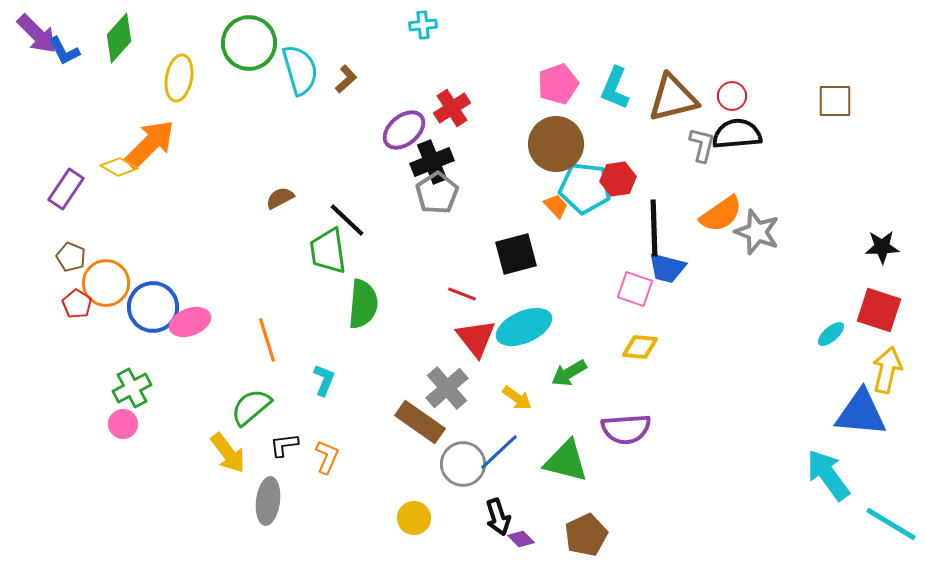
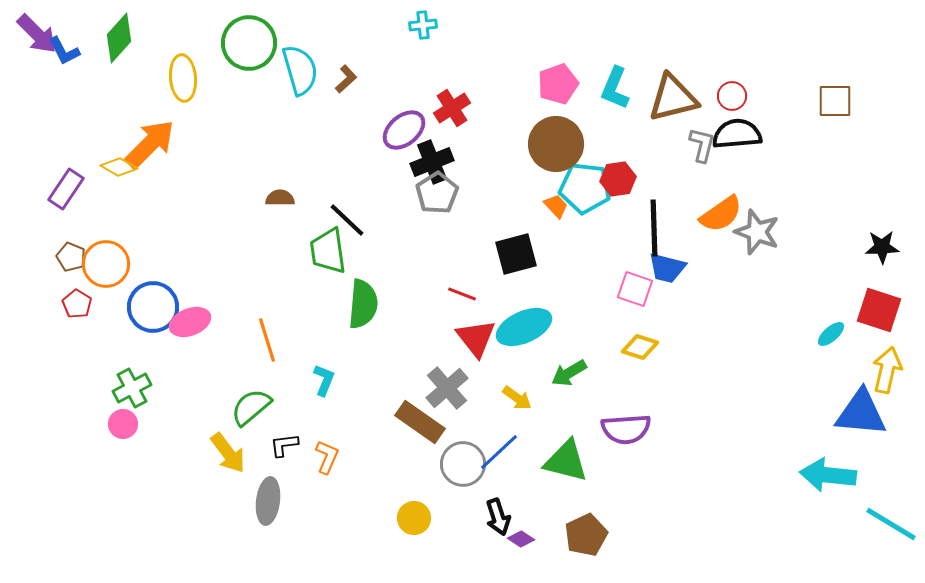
yellow ellipse at (179, 78): moved 4 px right; rotated 15 degrees counterclockwise
brown semicircle at (280, 198): rotated 28 degrees clockwise
orange circle at (106, 283): moved 19 px up
yellow diamond at (640, 347): rotated 12 degrees clockwise
cyan arrow at (828, 475): rotated 48 degrees counterclockwise
purple diamond at (521, 539): rotated 12 degrees counterclockwise
